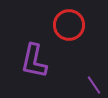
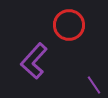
purple L-shape: rotated 30 degrees clockwise
